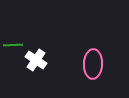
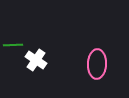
pink ellipse: moved 4 px right
